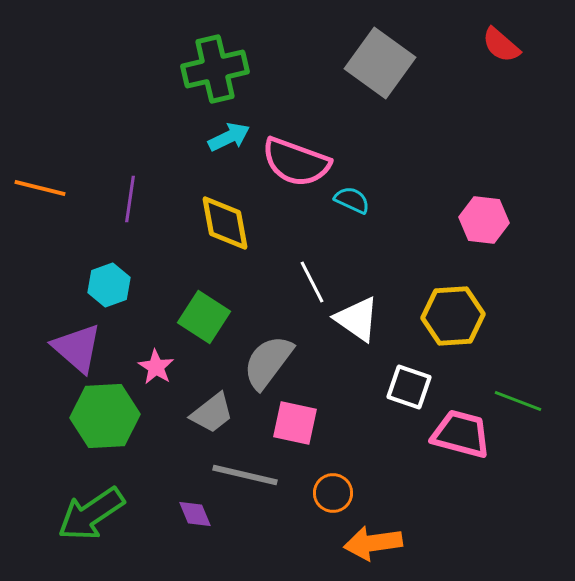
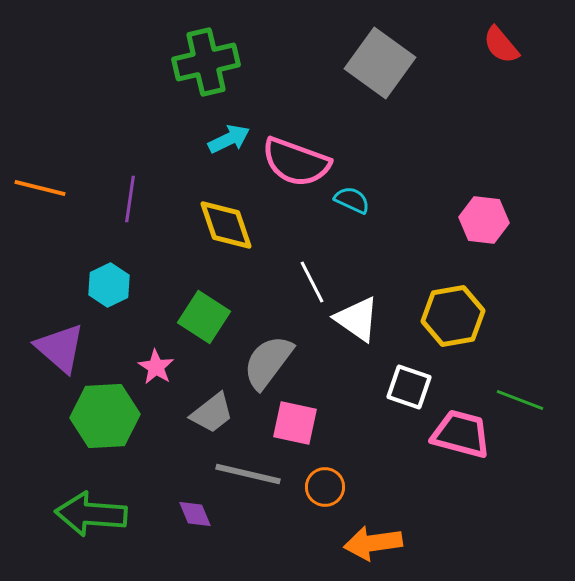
red semicircle: rotated 9 degrees clockwise
green cross: moved 9 px left, 7 px up
cyan arrow: moved 2 px down
yellow diamond: moved 1 px right, 2 px down; rotated 8 degrees counterclockwise
cyan hexagon: rotated 6 degrees counterclockwise
yellow hexagon: rotated 6 degrees counterclockwise
purple triangle: moved 17 px left
green line: moved 2 px right, 1 px up
gray line: moved 3 px right, 1 px up
orange circle: moved 8 px left, 6 px up
green arrow: rotated 38 degrees clockwise
